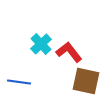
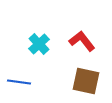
cyan cross: moved 2 px left
red L-shape: moved 13 px right, 11 px up
